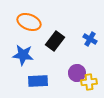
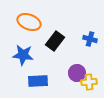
blue cross: rotated 16 degrees counterclockwise
